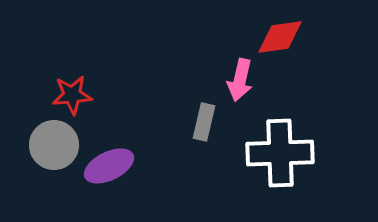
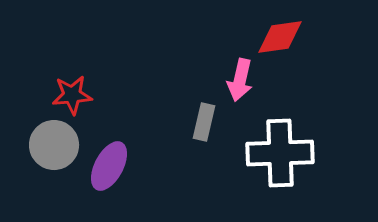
purple ellipse: rotated 36 degrees counterclockwise
